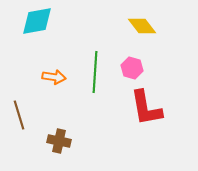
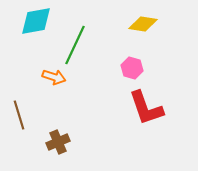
cyan diamond: moved 1 px left
yellow diamond: moved 1 px right, 2 px up; rotated 44 degrees counterclockwise
green line: moved 20 px left, 27 px up; rotated 21 degrees clockwise
orange arrow: rotated 10 degrees clockwise
red L-shape: rotated 9 degrees counterclockwise
brown cross: moved 1 px left, 1 px down; rotated 35 degrees counterclockwise
